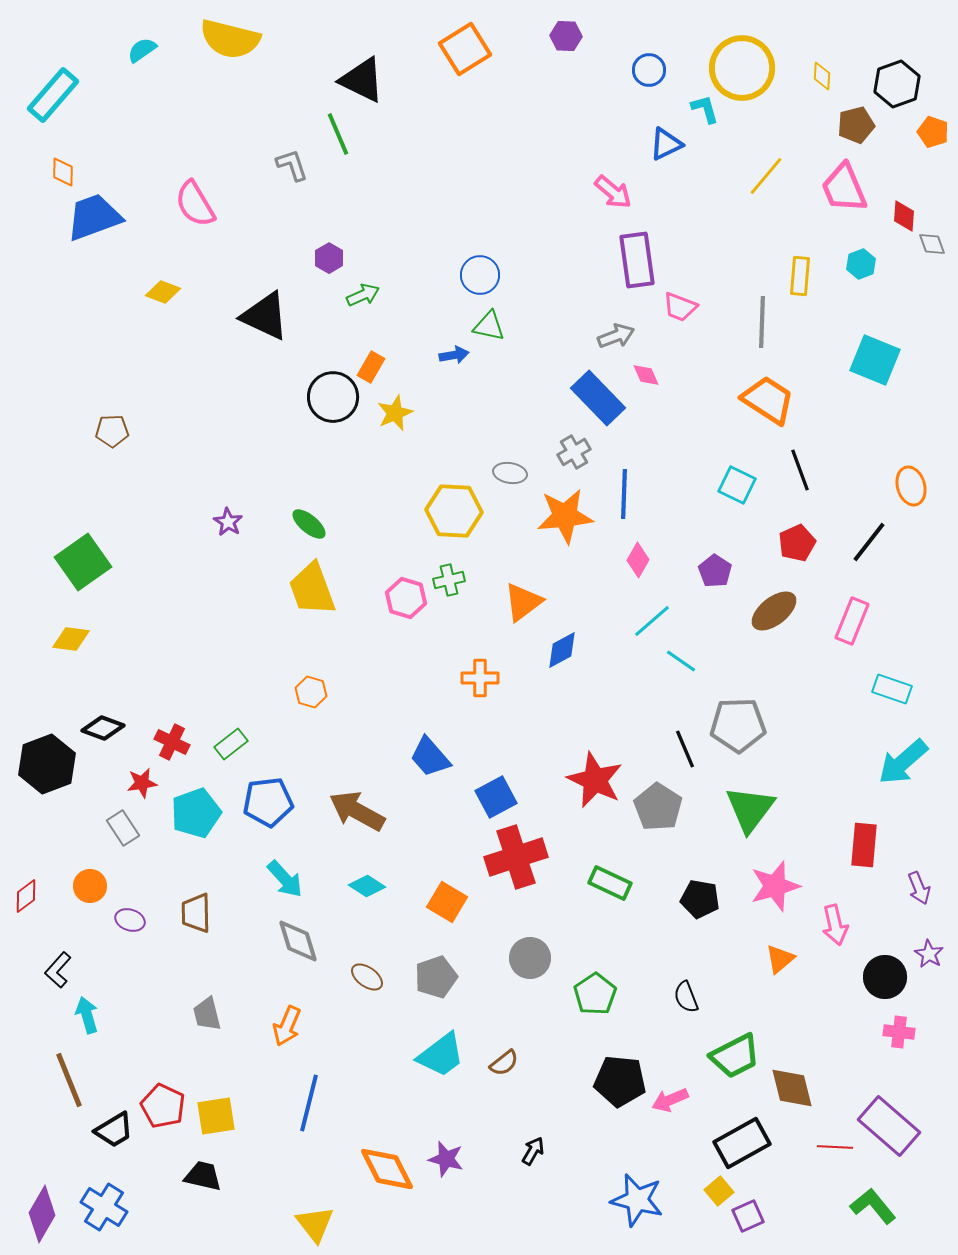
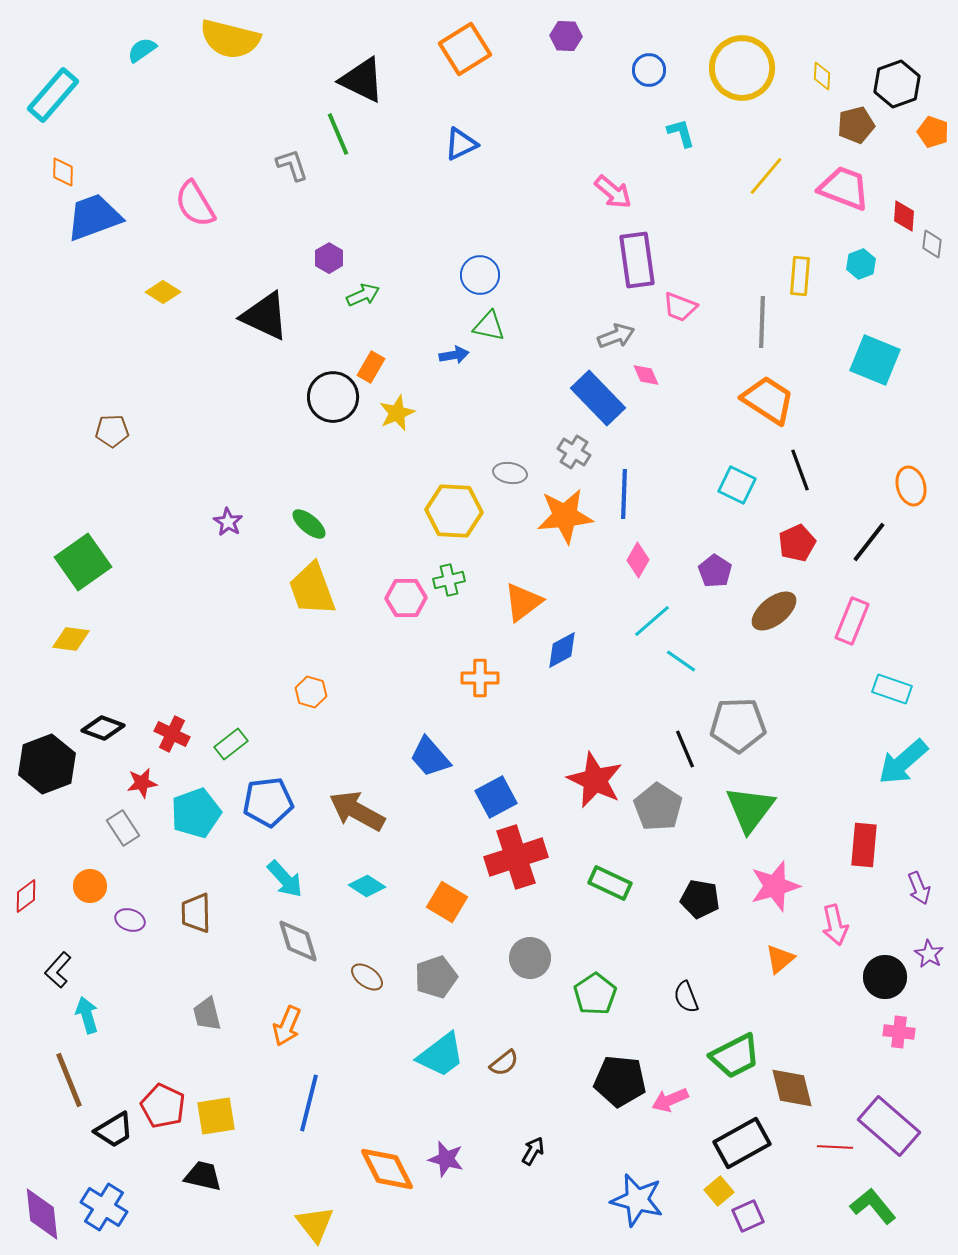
cyan L-shape at (705, 109): moved 24 px left, 24 px down
blue triangle at (666, 144): moved 205 px left
pink trapezoid at (844, 188): rotated 134 degrees clockwise
gray diamond at (932, 244): rotated 28 degrees clockwise
yellow diamond at (163, 292): rotated 12 degrees clockwise
yellow star at (395, 413): moved 2 px right
gray cross at (574, 452): rotated 28 degrees counterclockwise
pink hexagon at (406, 598): rotated 18 degrees counterclockwise
red cross at (172, 742): moved 8 px up
purple diamond at (42, 1214): rotated 36 degrees counterclockwise
